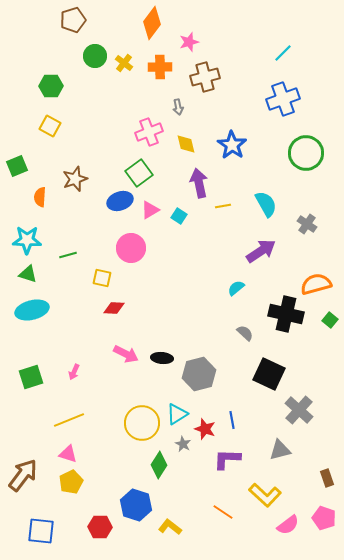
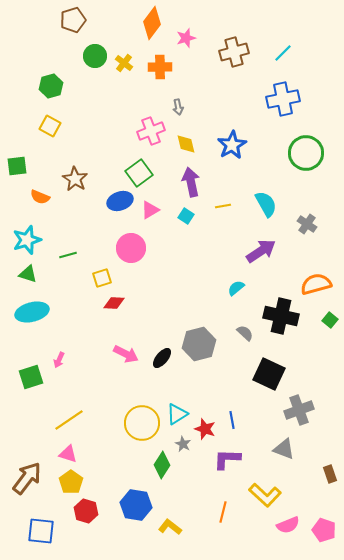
pink star at (189, 42): moved 3 px left, 4 px up
brown cross at (205, 77): moved 29 px right, 25 px up
green hexagon at (51, 86): rotated 15 degrees counterclockwise
blue cross at (283, 99): rotated 8 degrees clockwise
pink cross at (149, 132): moved 2 px right, 1 px up
blue star at (232, 145): rotated 8 degrees clockwise
green square at (17, 166): rotated 15 degrees clockwise
brown star at (75, 179): rotated 20 degrees counterclockwise
purple arrow at (199, 183): moved 8 px left, 1 px up
orange semicircle at (40, 197): rotated 72 degrees counterclockwise
cyan square at (179, 216): moved 7 px right
cyan star at (27, 240): rotated 20 degrees counterclockwise
yellow square at (102, 278): rotated 30 degrees counterclockwise
red diamond at (114, 308): moved 5 px up
cyan ellipse at (32, 310): moved 2 px down
black cross at (286, 314): moved 5 px left, 2 px down
black ellipse at (162, 358): rotated 55 degrees counterclockwise
pink arrow at (74, 372): moved 15 px left, 12 px up
gray hexagon at (199, 374): moved 30 px up
gray cross at (299, 410): rotated 28 degrees clockwise
yellow line at (69, 420): rotated 12 degrees counterclockwise
gray triangle at (280, 450): moved 4 px right, 1 px up; rotated 35 degrees clockwise
green diamond at (159, 465): moved 3 px right
brown arrow at (23, 475): moved 4 px right, 3 px down
brown rectangle at (327, 478): moved 3 px right, 4 px up
yellow pentagon at (71, 482): rotated 10 degrees counterclockwise
blue hexagon at (136, 505): rotated 8 degrees counterclockwise
orange line at (223, 512): rotated 70 degrees clockwise
pink pentagon at (324, 518): moved 12 px down
pink semicircle at (288, 525): rotated 15 degrees clockwise
red hexagon at (100, 527): moved 14 px left, 16 px up; rotated 15 degrees clockwise
